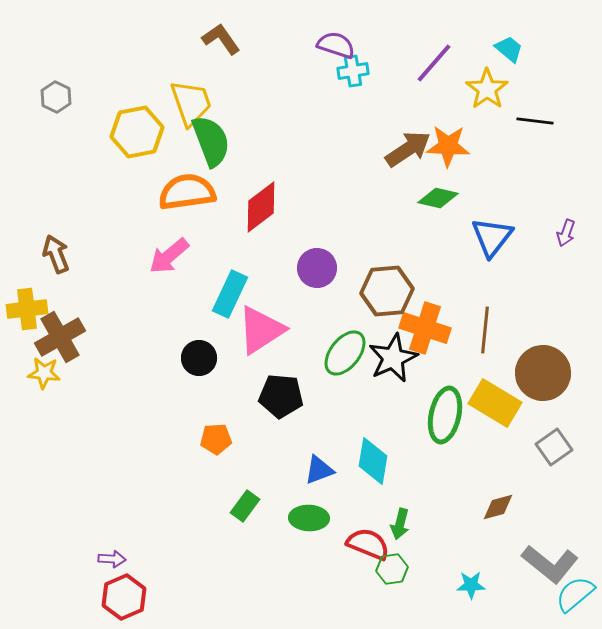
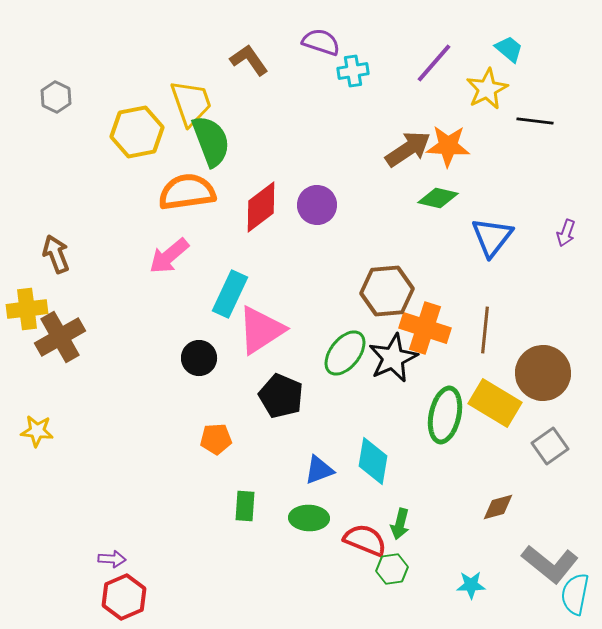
brown L-shape at (221, 39): moved 28 px right, 21 px down
purple semicircle at (336, 45): moved 15 px left, 3 px up
yellow star at (487, 89): rotated 9 degrees clockwise
purple circle at (317, 268): moved 63 px up
yellow star at (44, 373): moved 7 px left, 58 px down
black pentagon at (281, 396): rotated 18 degrees clockwise
gray square at (554, 447): moved 4 px left, 1 px up
green rectangle at (245, 506): rotated 32 degrees counterclockwise
red semicircle at (368, 544): moved 3 px left, 4 px up
cyan semicircle at (575, 594): rotated 39 degrees counterclockwise
